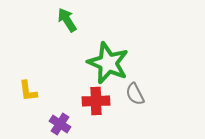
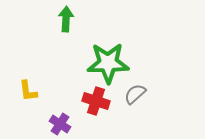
green arrow: moved 1 px left, 1 px up; rotated 35 degrees clockwise
green star: rotated 24 degrees counterclockwise
gray semicircle: rotated 75 degrees clockwise
red cross: rotated 20 degrees clockwise
